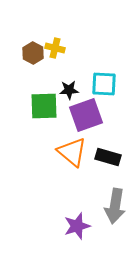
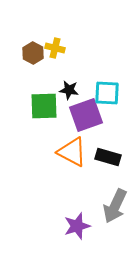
cyan square: moved 3 px right, 9 px down
black star: rotated 12 degrees clockwise
orange triangle: rotated 12 degrees counterclockwise
gray arrow: rotated 16 degrees clockwise
